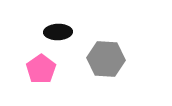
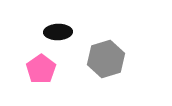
gray hexagon: rotated 21 degrees counterclockwise
